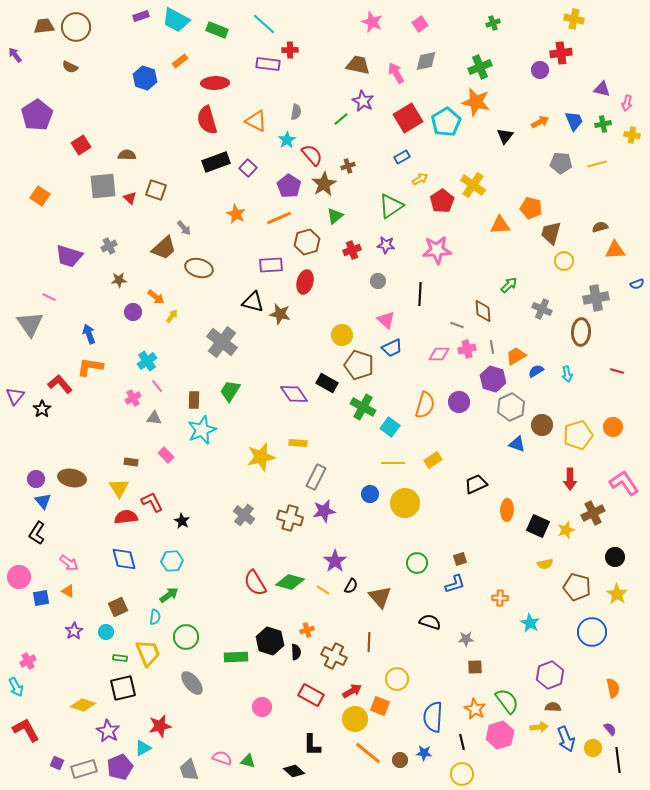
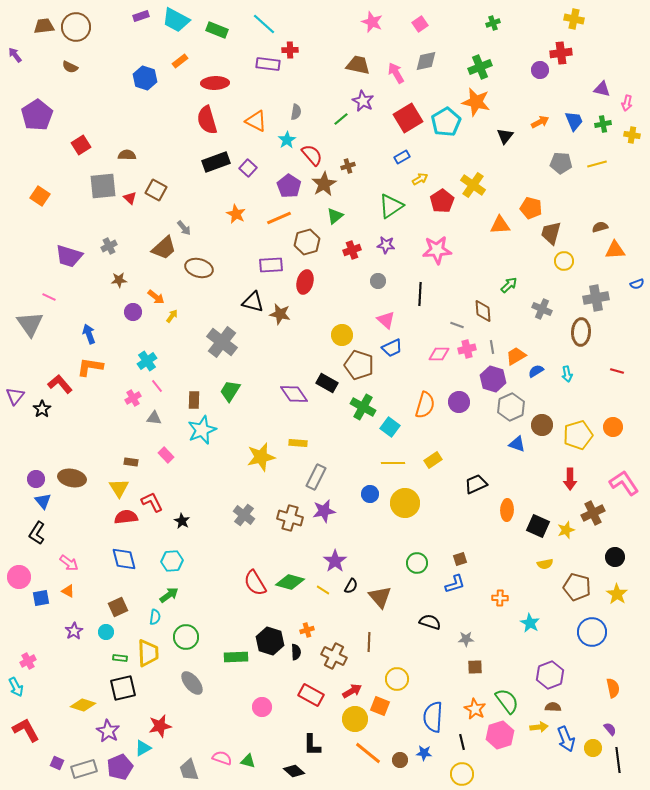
brown square at (156, 190): rotated 10 degrees clockwise
yellow trapezoid at (148, 653): rotated 20 degrees clockwise
